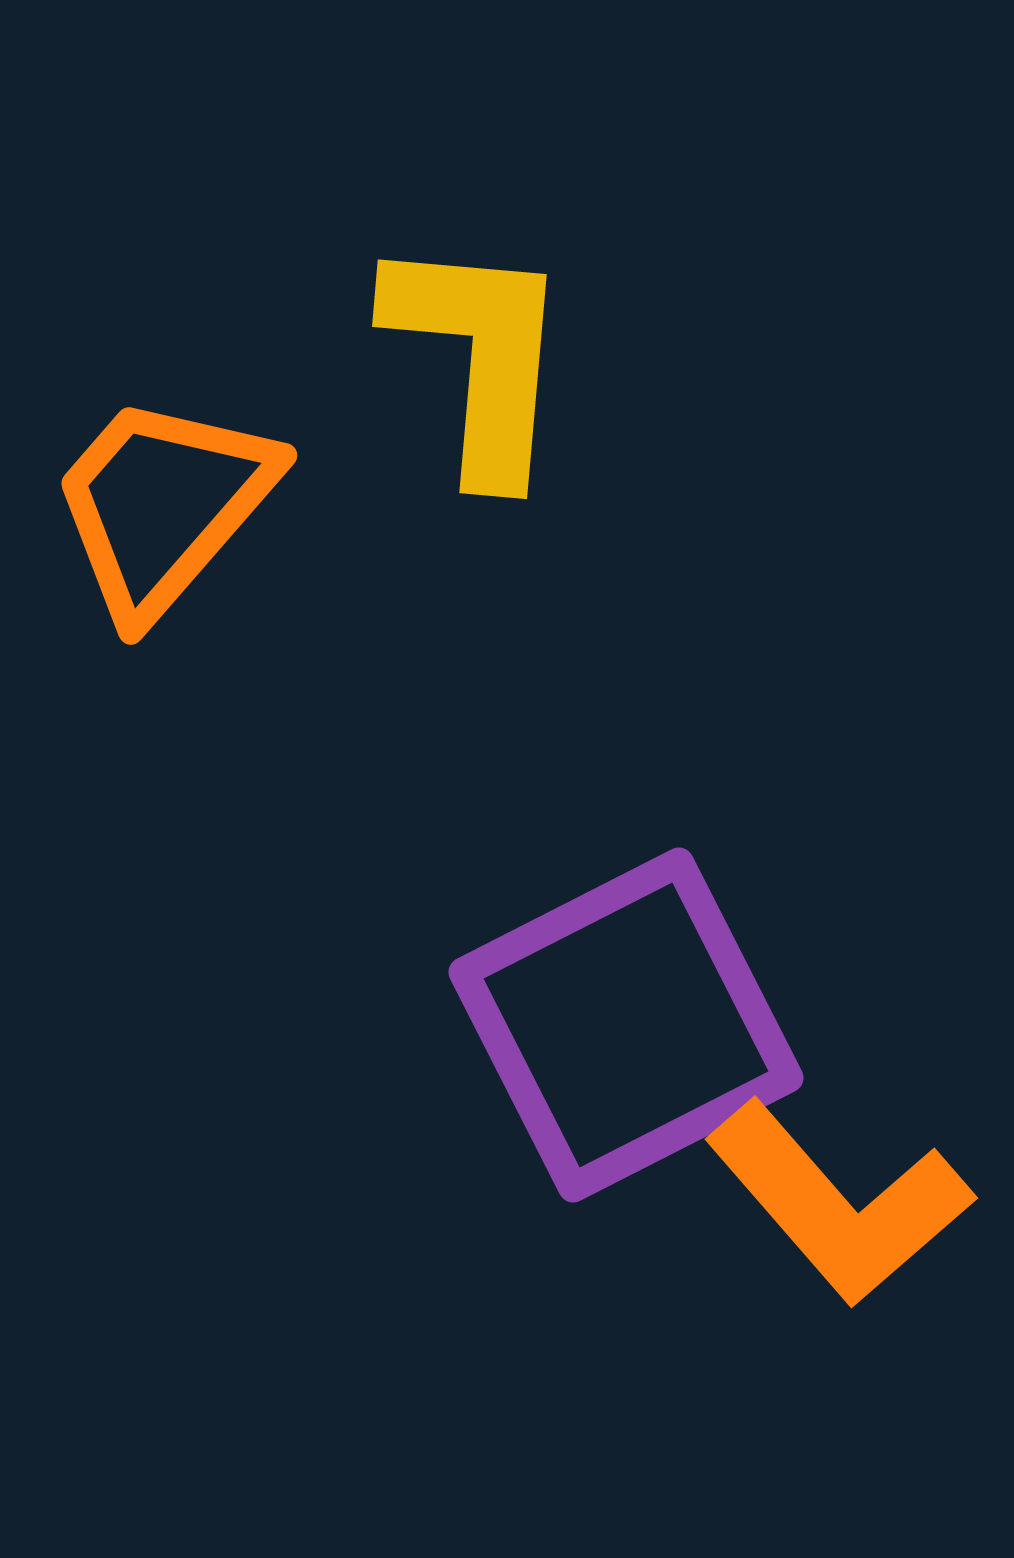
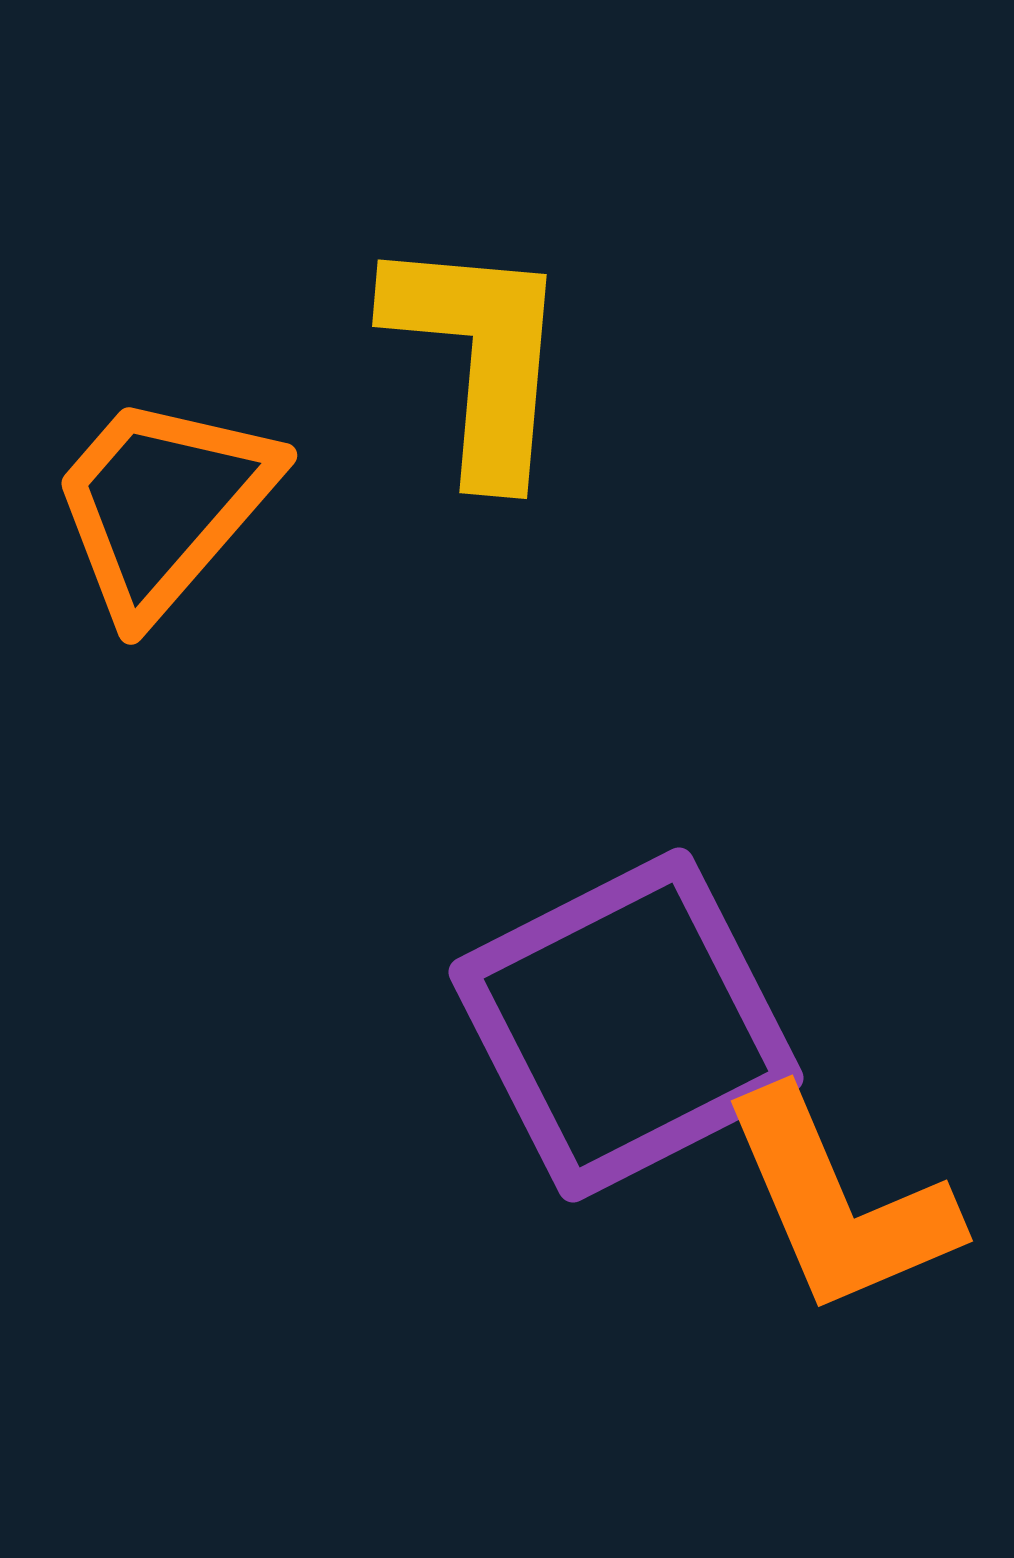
orange L-shape: rotated 18 degrees clockwise
